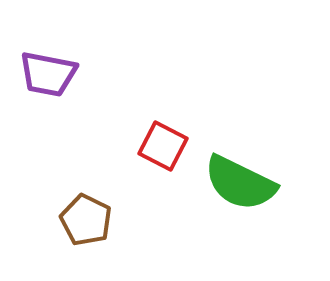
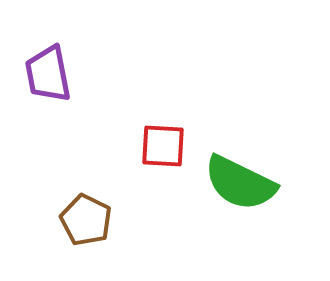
purple trapezoid: rotated 68 degrees clockwise
red square: rotated 24 degrees counterclockwise
